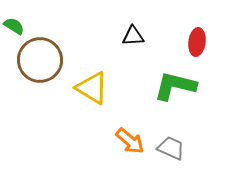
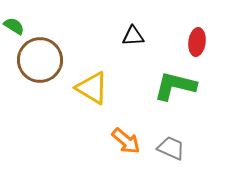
orange arrow: moved 4 px left
